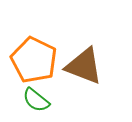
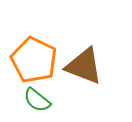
green semicircle: moved 1 px right
